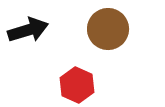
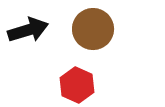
brown circle: moved 15 px left
